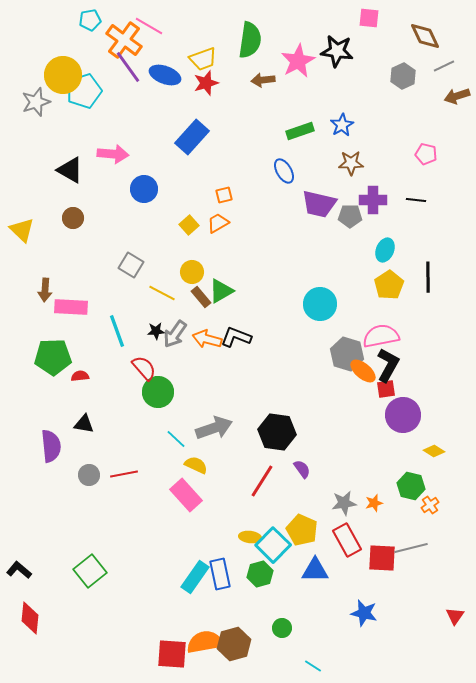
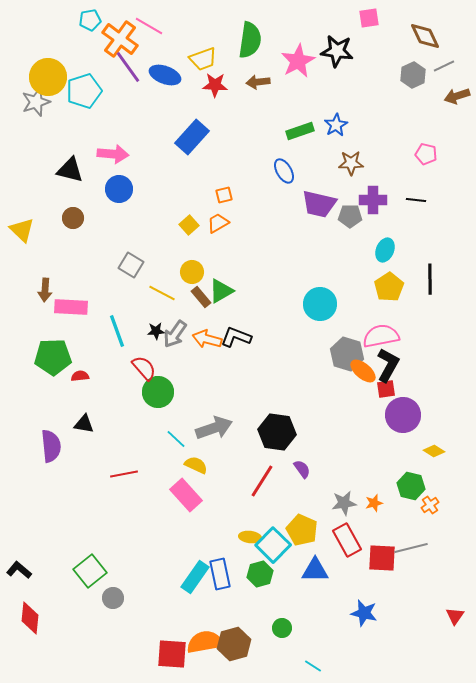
pink square at (369, 18): rotated 15 degrees counterclockwise
orange cross at (124, 40): moved 4 px left, 1 px up
yellow circle at (63, 75): moved 15 px left, 2 px down
gray hexagon at (403, 76): moved 10 px right, 1 px up
brown arrow at (263, 80): moved 5 px left, 2 px down
red star at (206, 83): moved 9 px right, 2 px down; rotated 20 degrees clockwise
blue star at (342, 125): moved 6 px left
black triangle at (70, 170): rotated 16 degrees counterclockwise
blue circle at (144, 189): moved 25 px left
black line at (428, 277): moved 2 px right, 2 px down
yellow pentagon at (389, 285): moved 2 px down
gray circle at (89, 475): moved 24 px right, 123 px down
